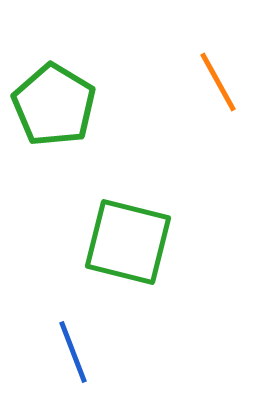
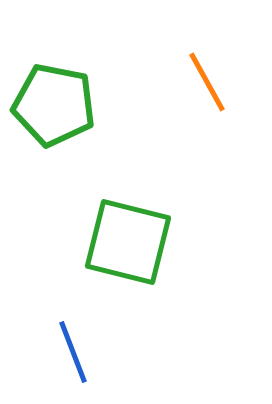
orange line: moved 11 px left
green pentagon: rotated 20 degrees counterclockwise
